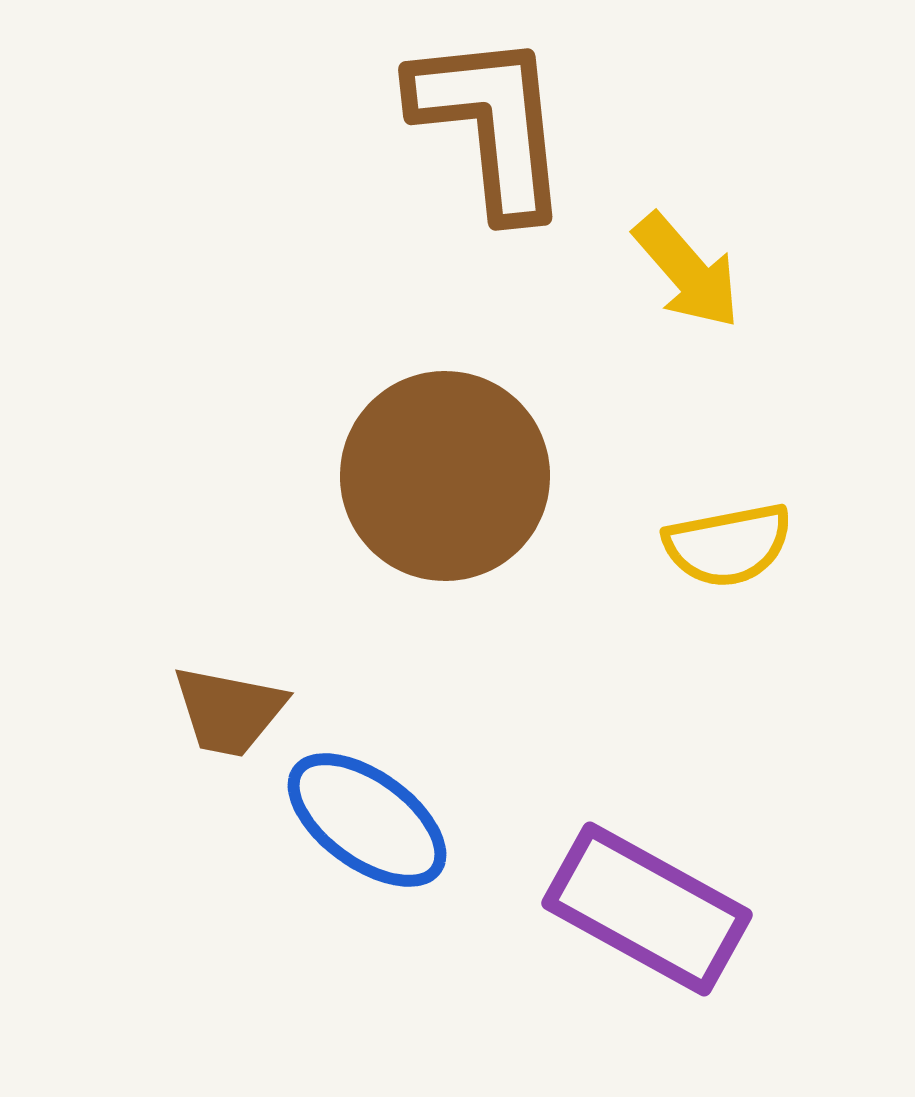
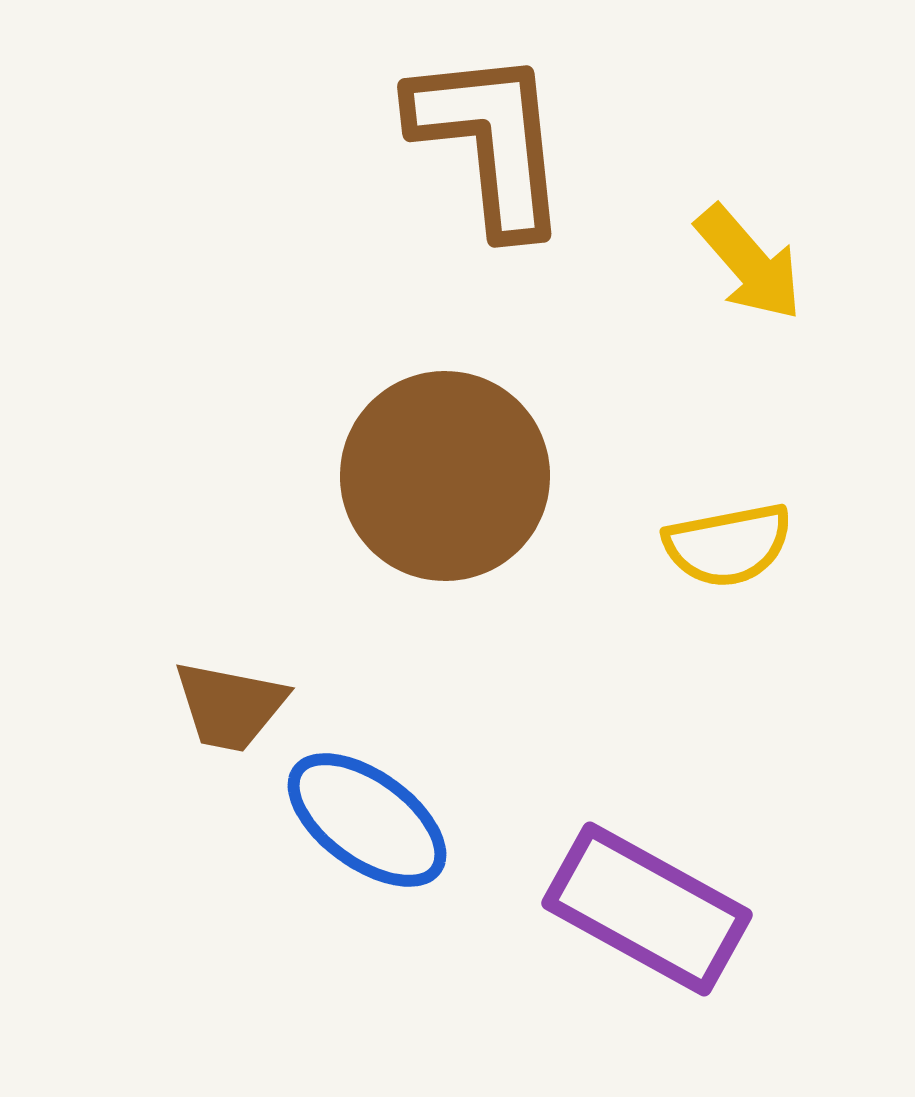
brown L-shape: moved 1 px left, 17 px down
yellow arrow: moved 62 px right, 8 px up
brown trapezoid: moved 1 px right, 5 px up
